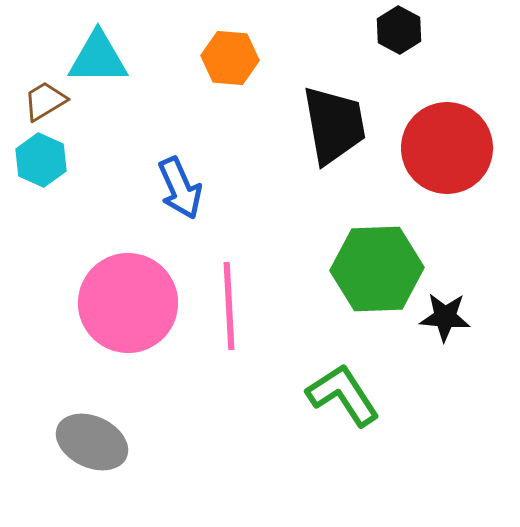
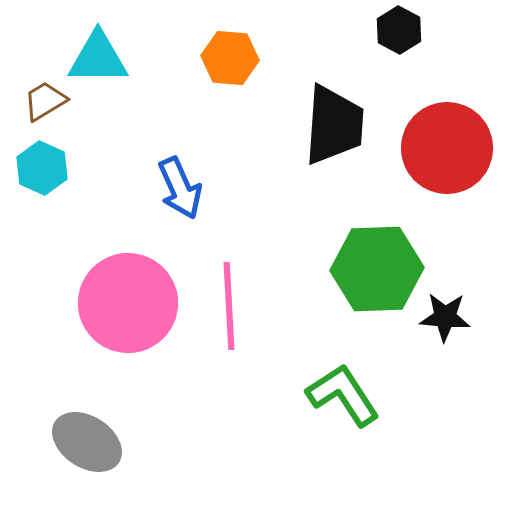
black trapezoid: rotated 14 degrees clockwise
cyan hexagon: moved 1 px right, 8 px down
gray ellipse: moved 5 px left; rotated 8 degrees clockwise
